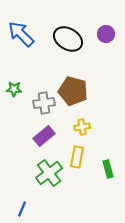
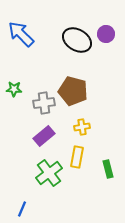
black ellipse: moved 9 px right, 1 px down
